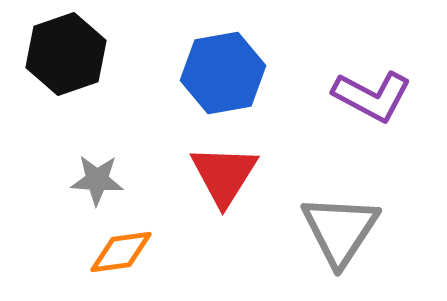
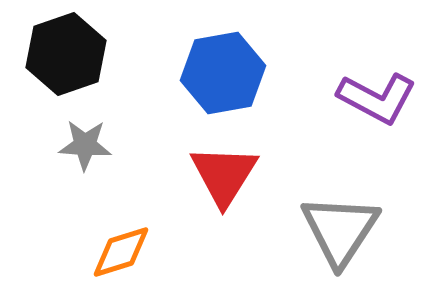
purple L-shape: moved 5 px right, 2 px down
gray star: moved 12 px left, 35 px up
orange diamond: rotated 10 degrees counterclockwise
